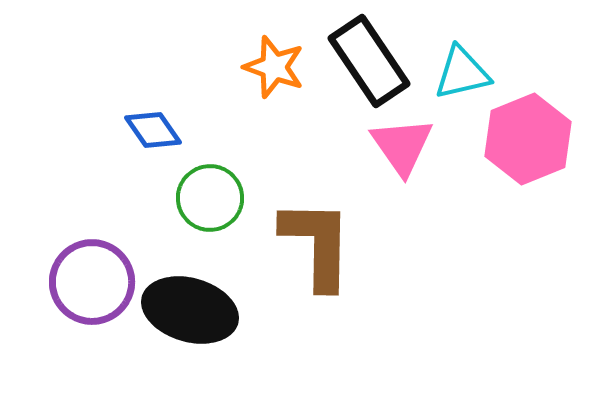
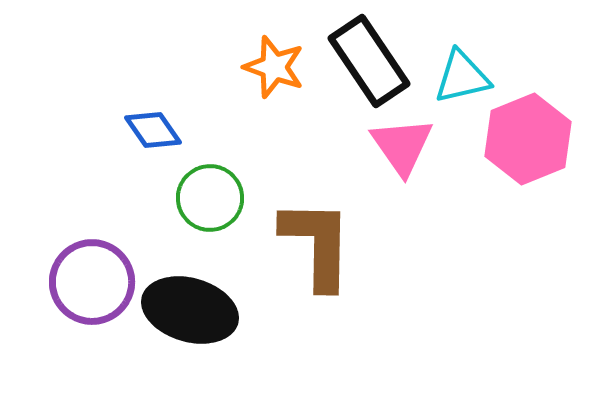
cyan triangle: moved 4 px down
